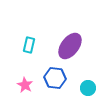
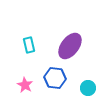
cyan rectangle: rotated 28 degrees counterclockwise
